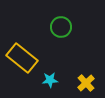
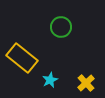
cyan star: rotated 21 degrees counterclockwise
